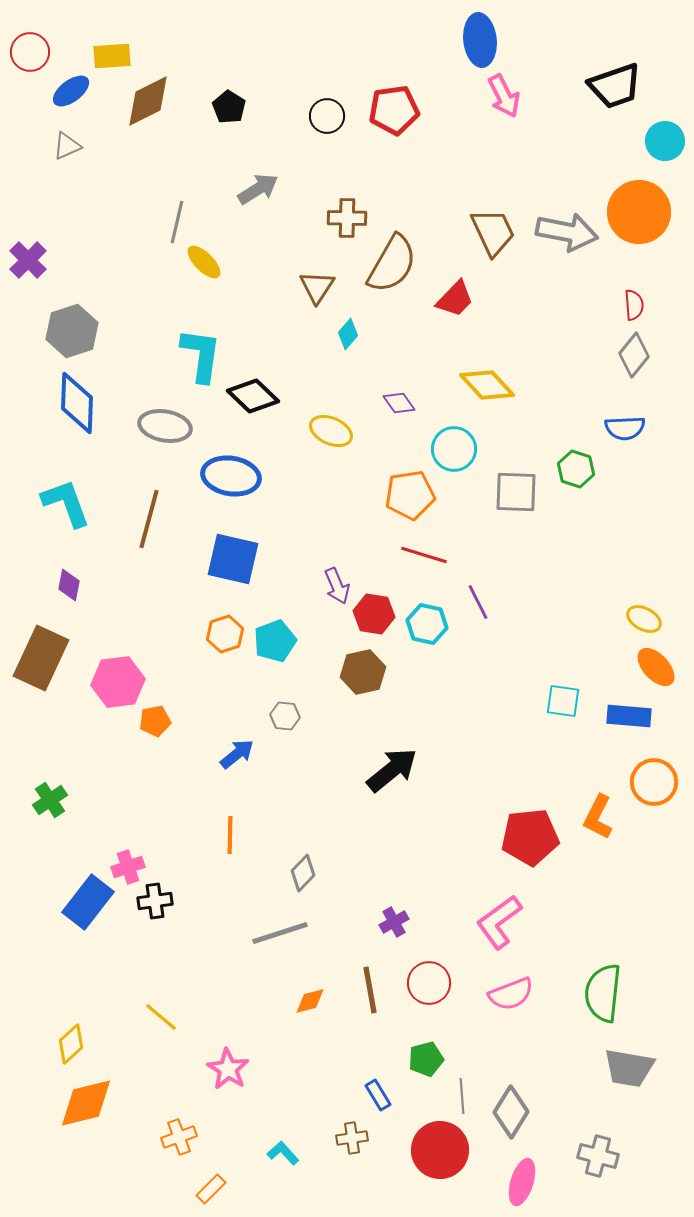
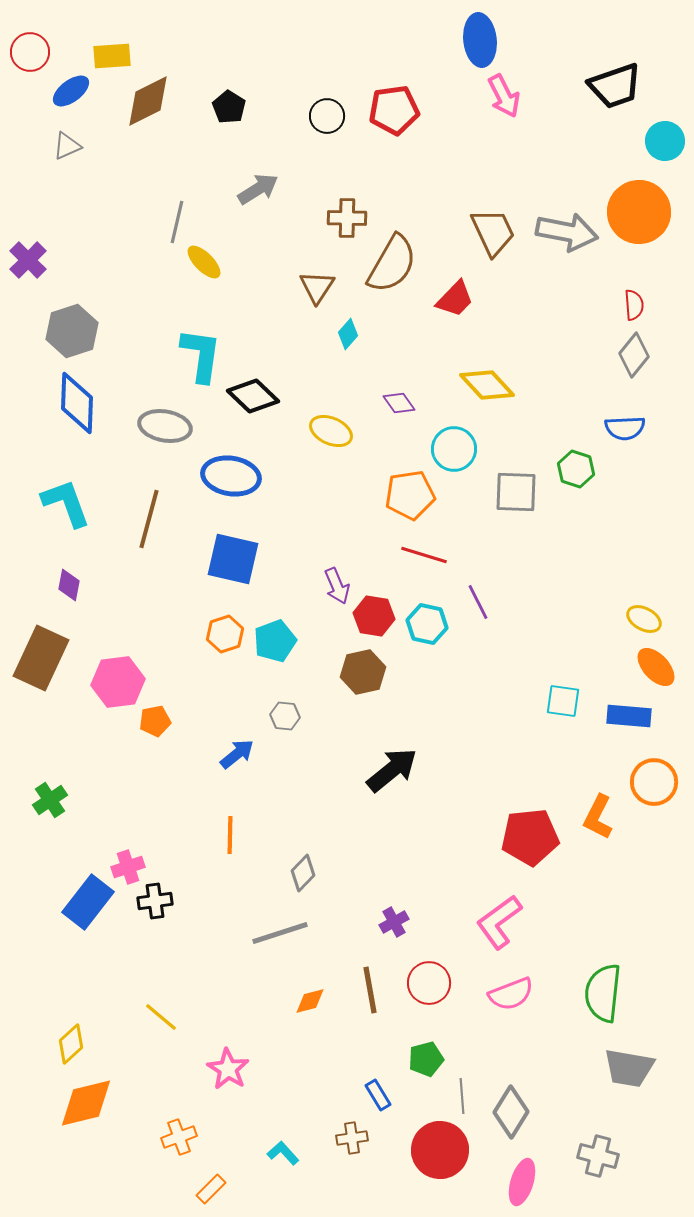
red hexagon at (374, 614): moved 2 px down
